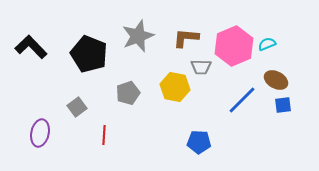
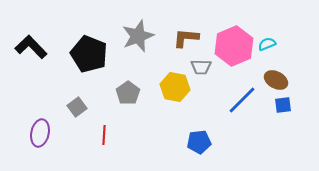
gray pentagon: rotated 15 degrees counterclockwise
blue pentagon: rotated 10 degrees counterclockwise
